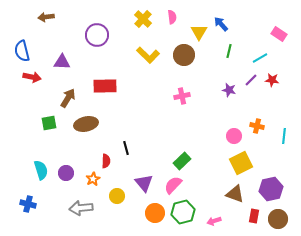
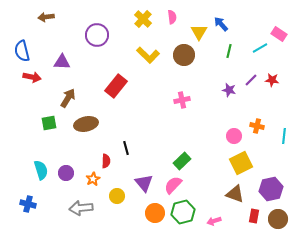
cyan line at (260, 58): moved 10 px up
red rectangle at (105, 86): moved 11 px right; rotated 50 degrees counterclockwise
pink cross at (182, 96): moved 4 px down
